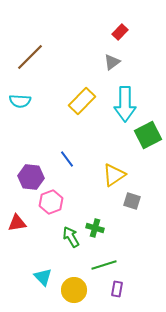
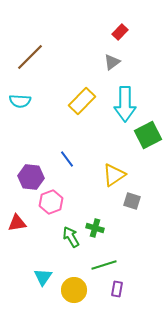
cyan triangle: rotated 18 degrees clockwise
